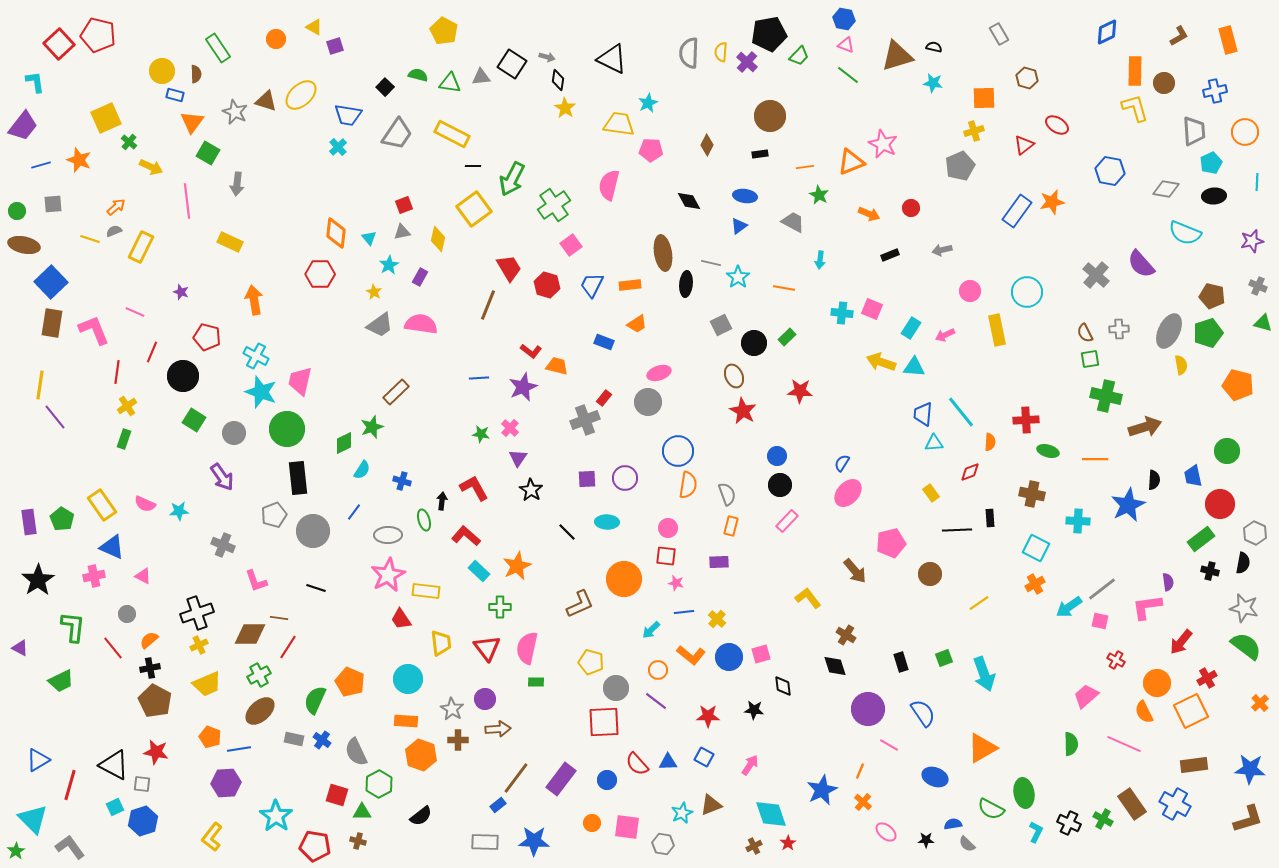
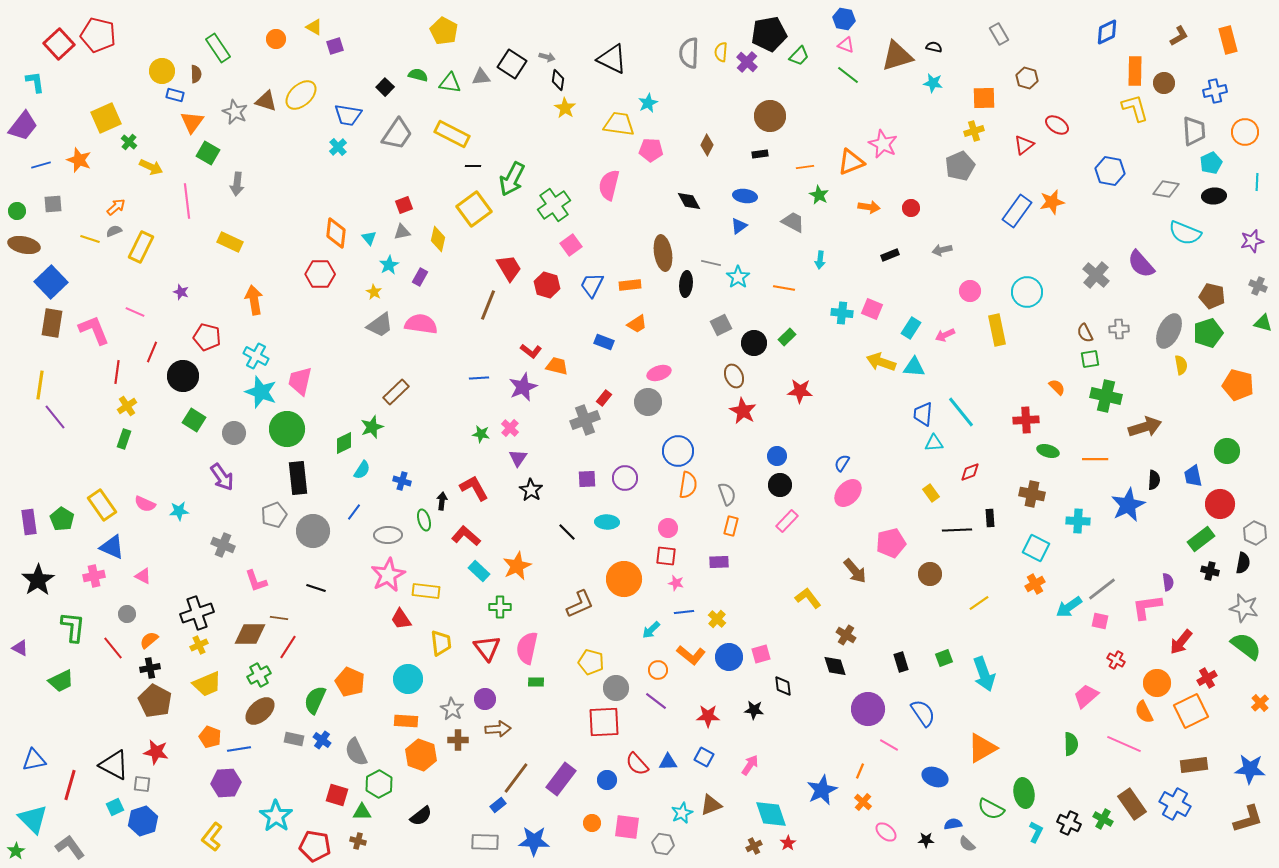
orange arrow at (869, 214): moved 7 px up; rotated 15 degrees counterclockwise
orange semicircle at (990, 442): moved 67 px right, 55 px up; rotated 48 degrees counterclockwise
blue triangle at (38, 760): moved 4 px left; rotated 20 degrees clockwise
